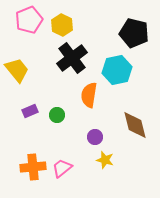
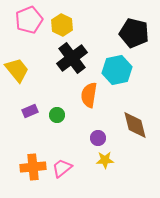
purple circle: moved 3 px right, 1 px down
yellow star: rotated 18 degrees counterclockwise
